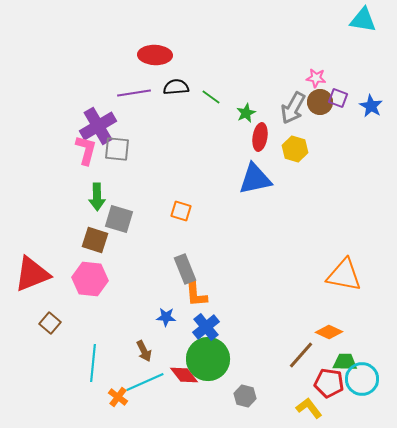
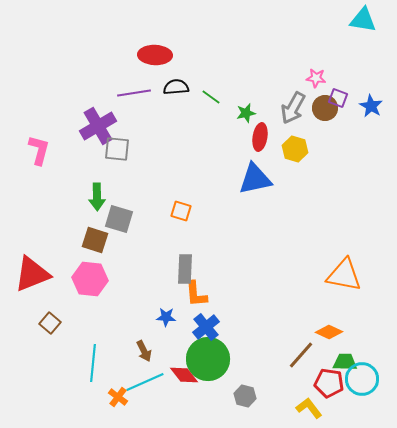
brown circle at (320, 102): moved 5 px right, 6 px down
green star at (246, 113): rotated 12 degrees clockwise
pink L-shape at (86, 150): moved 47 px left
gray rectangle at (185, 269): rotated 24 degrees clockwise
